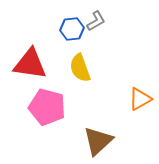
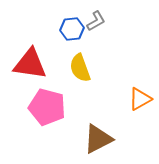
brown triangle: moved 2 px up; rotated 16 degrees clockwise
